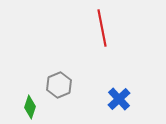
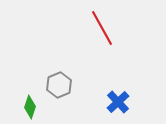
red line: rotated 18 degrees counterclockwise
blue cross: moved 1 px left, 3 px down
